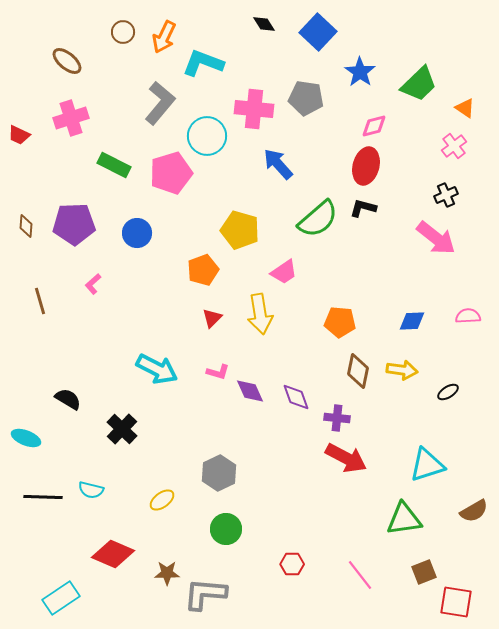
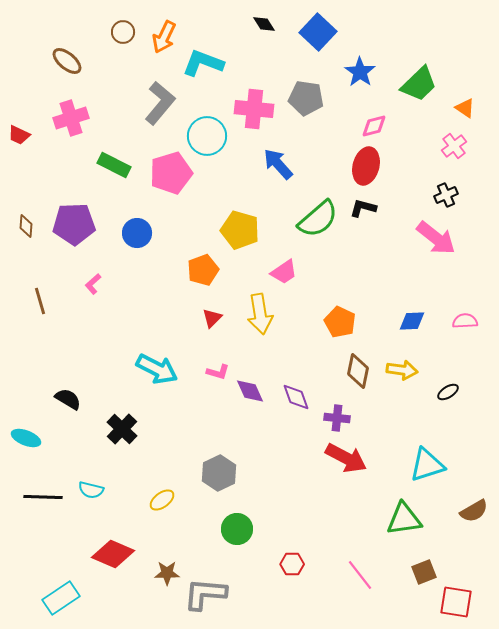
pink semicircle at (468, 316): moved 3 px left, 5 px down
orange pentagon at (340, 322): rotated 20 degrees clockwise
green circle at (226, 529): moved 11 px right
